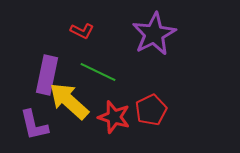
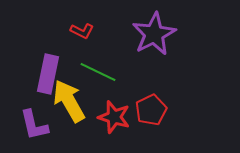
purple rectangle: moved 1 px right, 1 px up
yellow arrow: rotated 18 degrees clockwise
